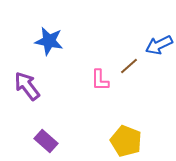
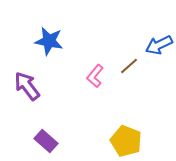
pink L-shape: moved 5 px left, 4 px up; rotated 40 degrees clockwise
